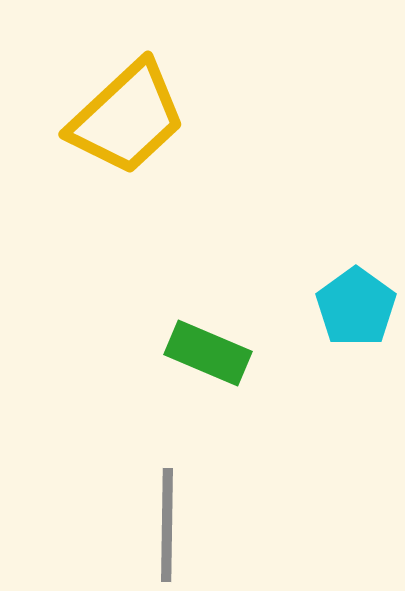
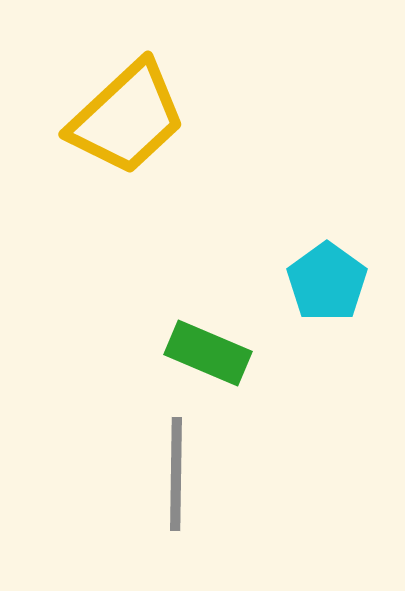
cyan pentagon: moved 29 px left, 25 px up
gray line: moved 9 px right, 51 px up
